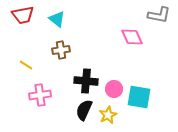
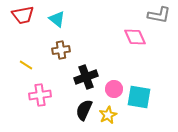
pink diamond: moved 3 px right
black cross: moved 4 px up; rotated 25 degrees counterclockwise
